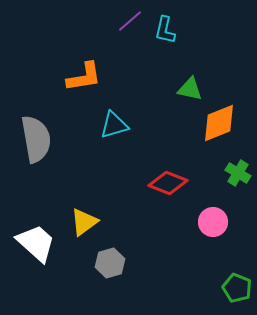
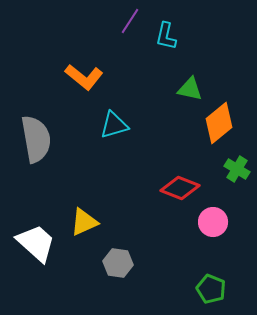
purple line: rotated 16 degrees counterclockwise
cyan L-shape: moved 1 px right, 6 px down
orange L-shape: rotated 48 degrees clockwise
orange diamond: rotated 18 degrees counterclockwise
green cross: moved 1 px left, 4 px up
red diamond: moved 12 px right, 5 px down
yellow triangle: rotated 12 degrees clockwise
gray hexagon: moved 8 px right; rotated 24 degrees clockwise
green pentagon: moved 26 px left, 1 px down
